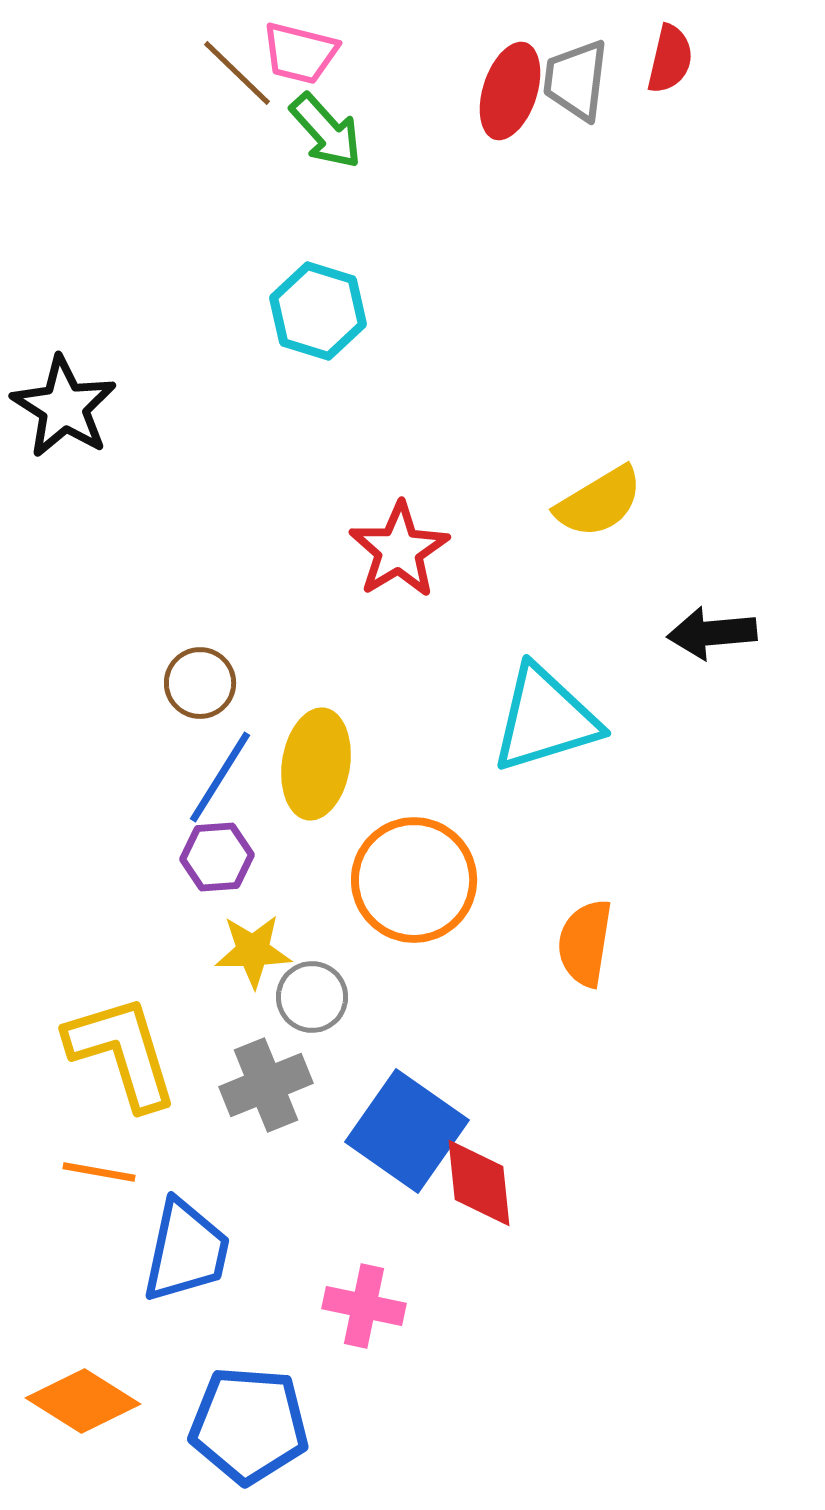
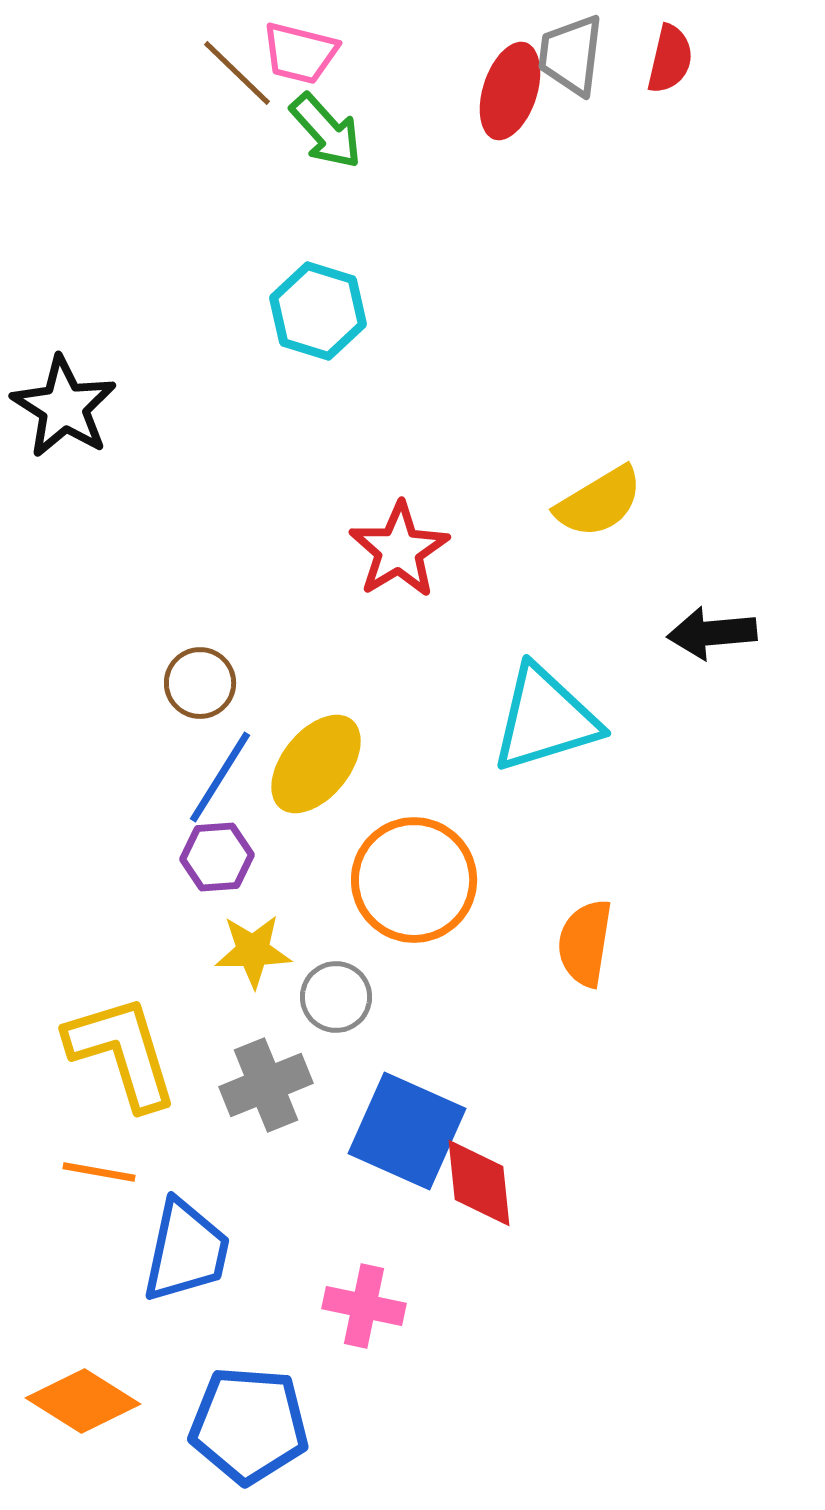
gray trapezoid: moved 5 px left, 25 px up
yellow ellipse: rotated 30 degrees clockwise
gray circle: moved 24 px right
blue square: rotated 11 degrees counterclockwise
